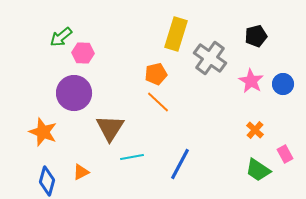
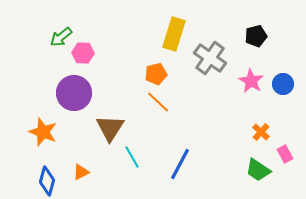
yellow rectangle: moved 2 px left
orange cross: moved 6 px right, 2 px down
cyan line: rotated 70 degrees clockwise
